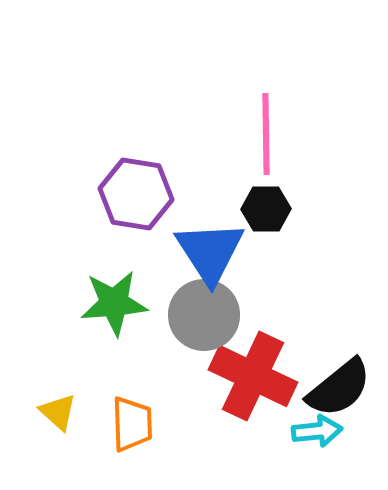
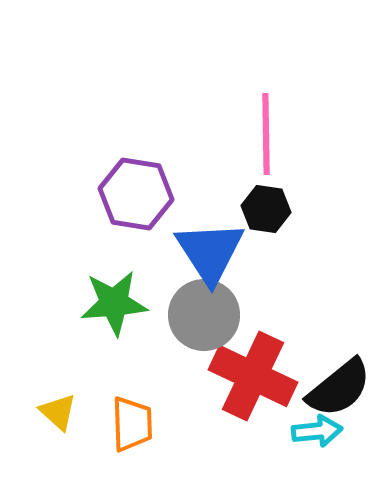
black hexagon: rotated 9 degrees clockwise
